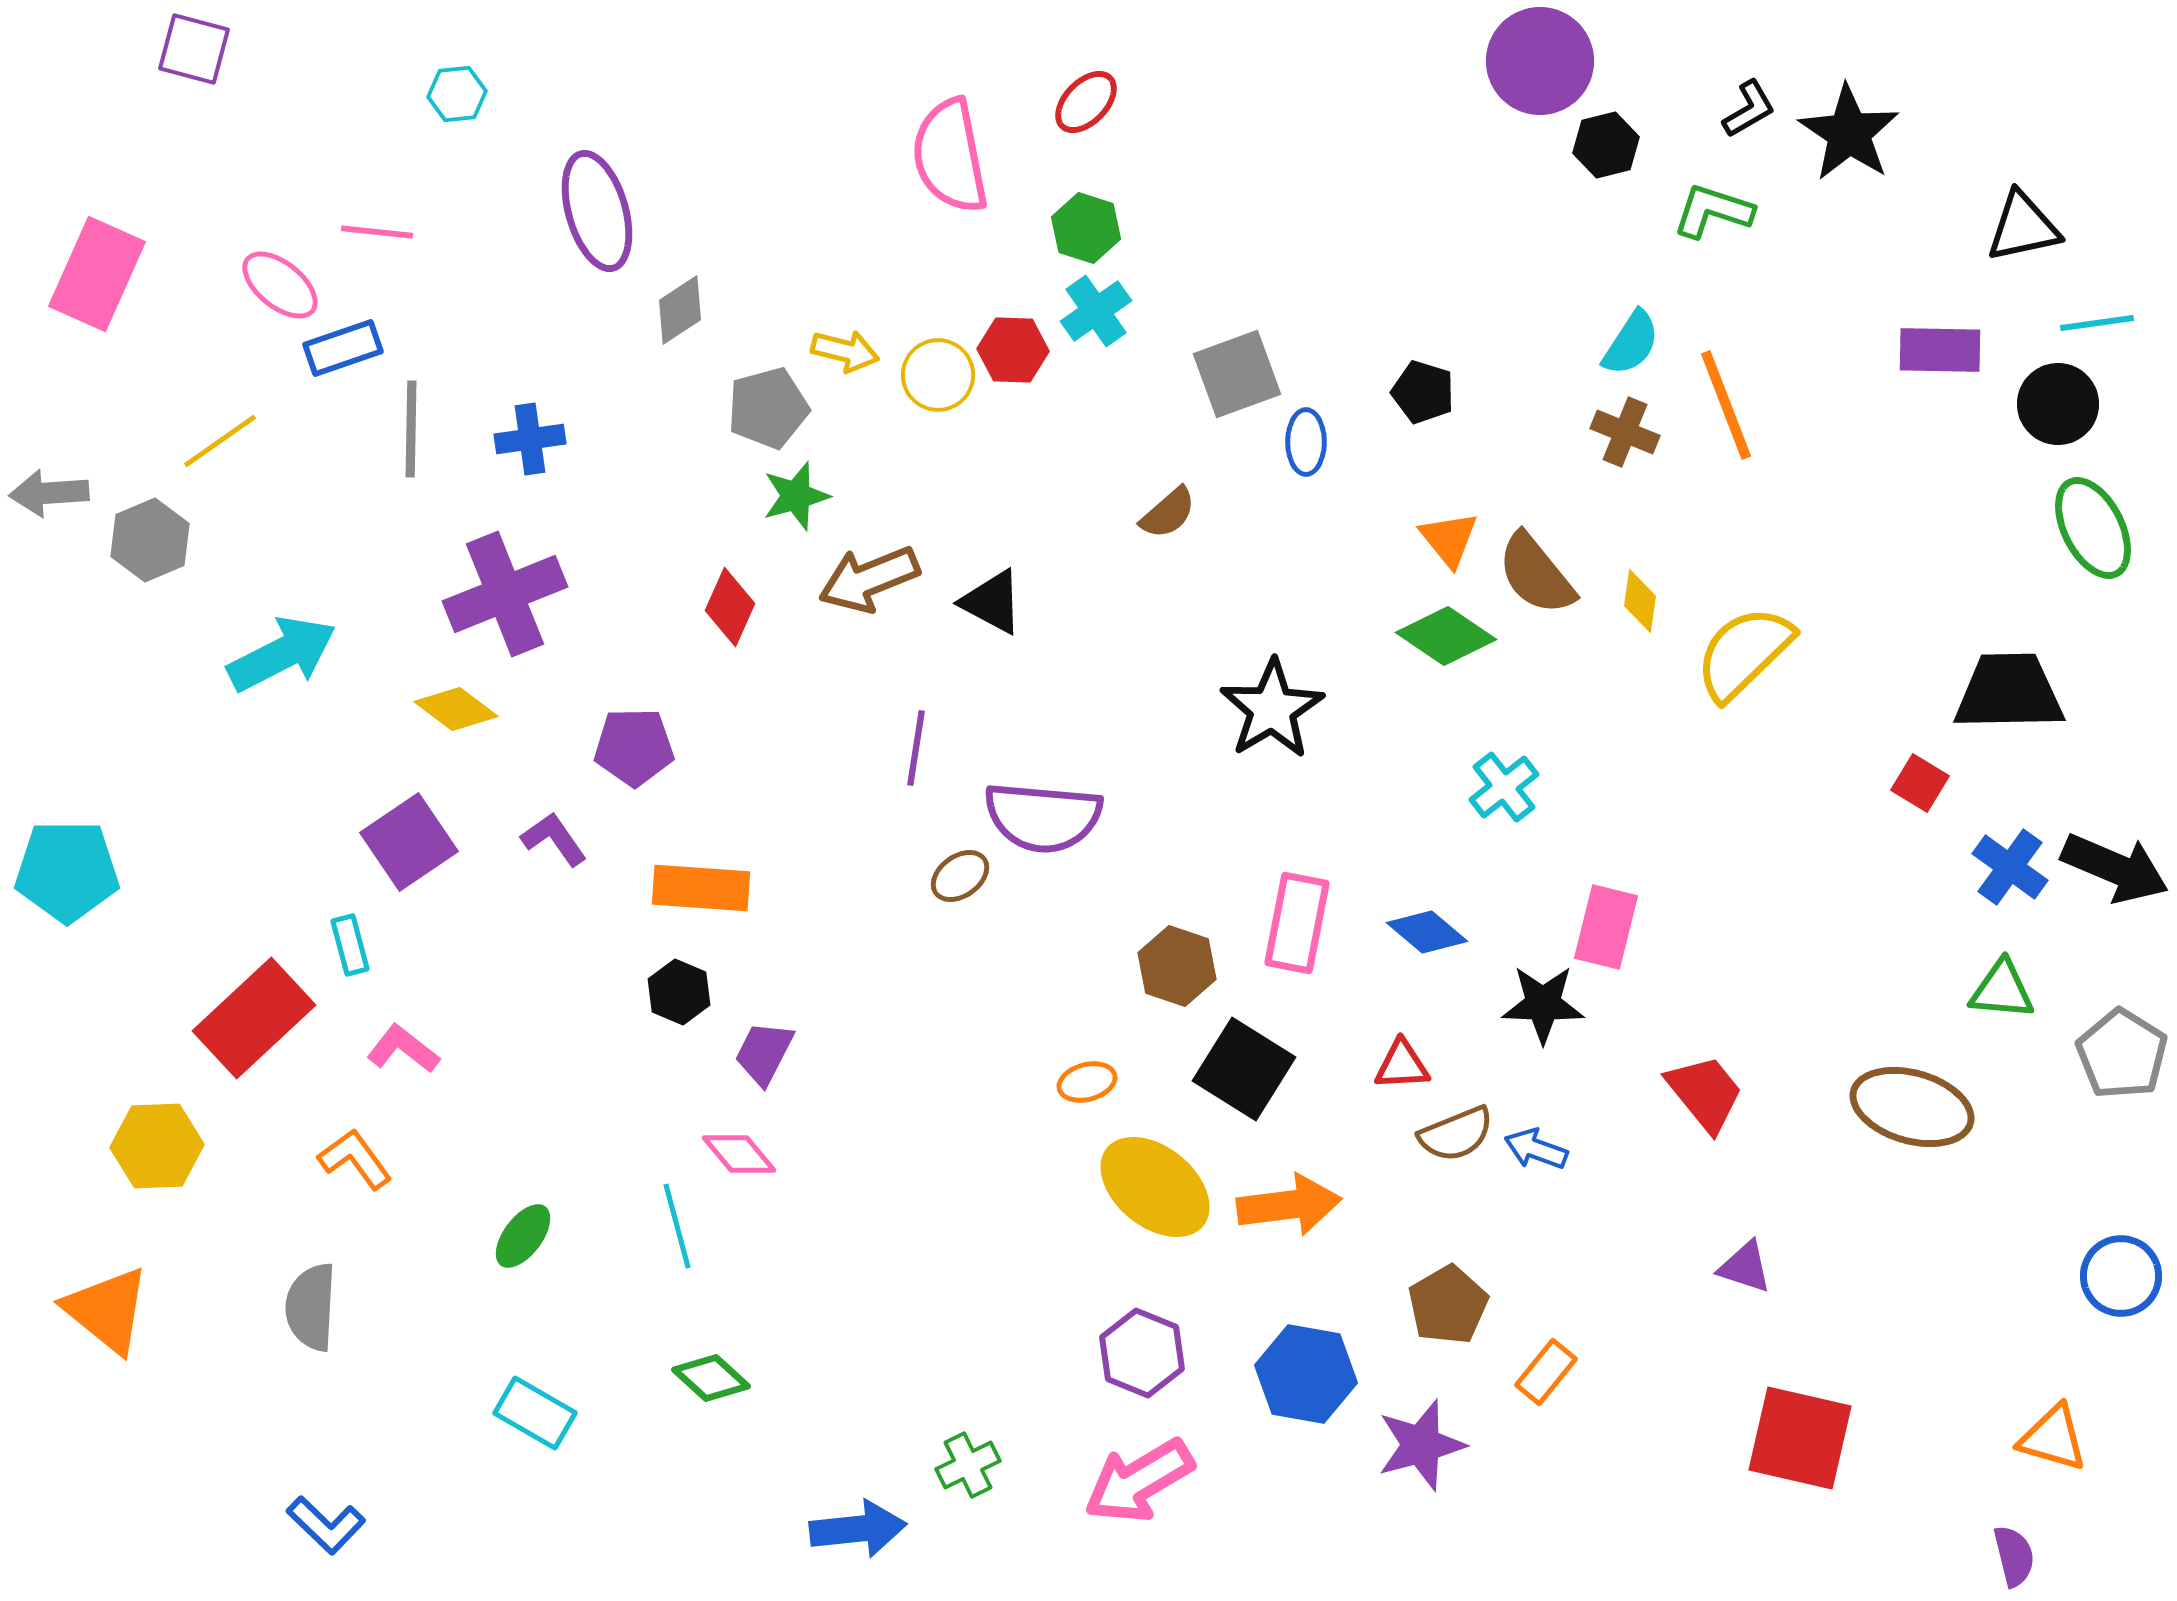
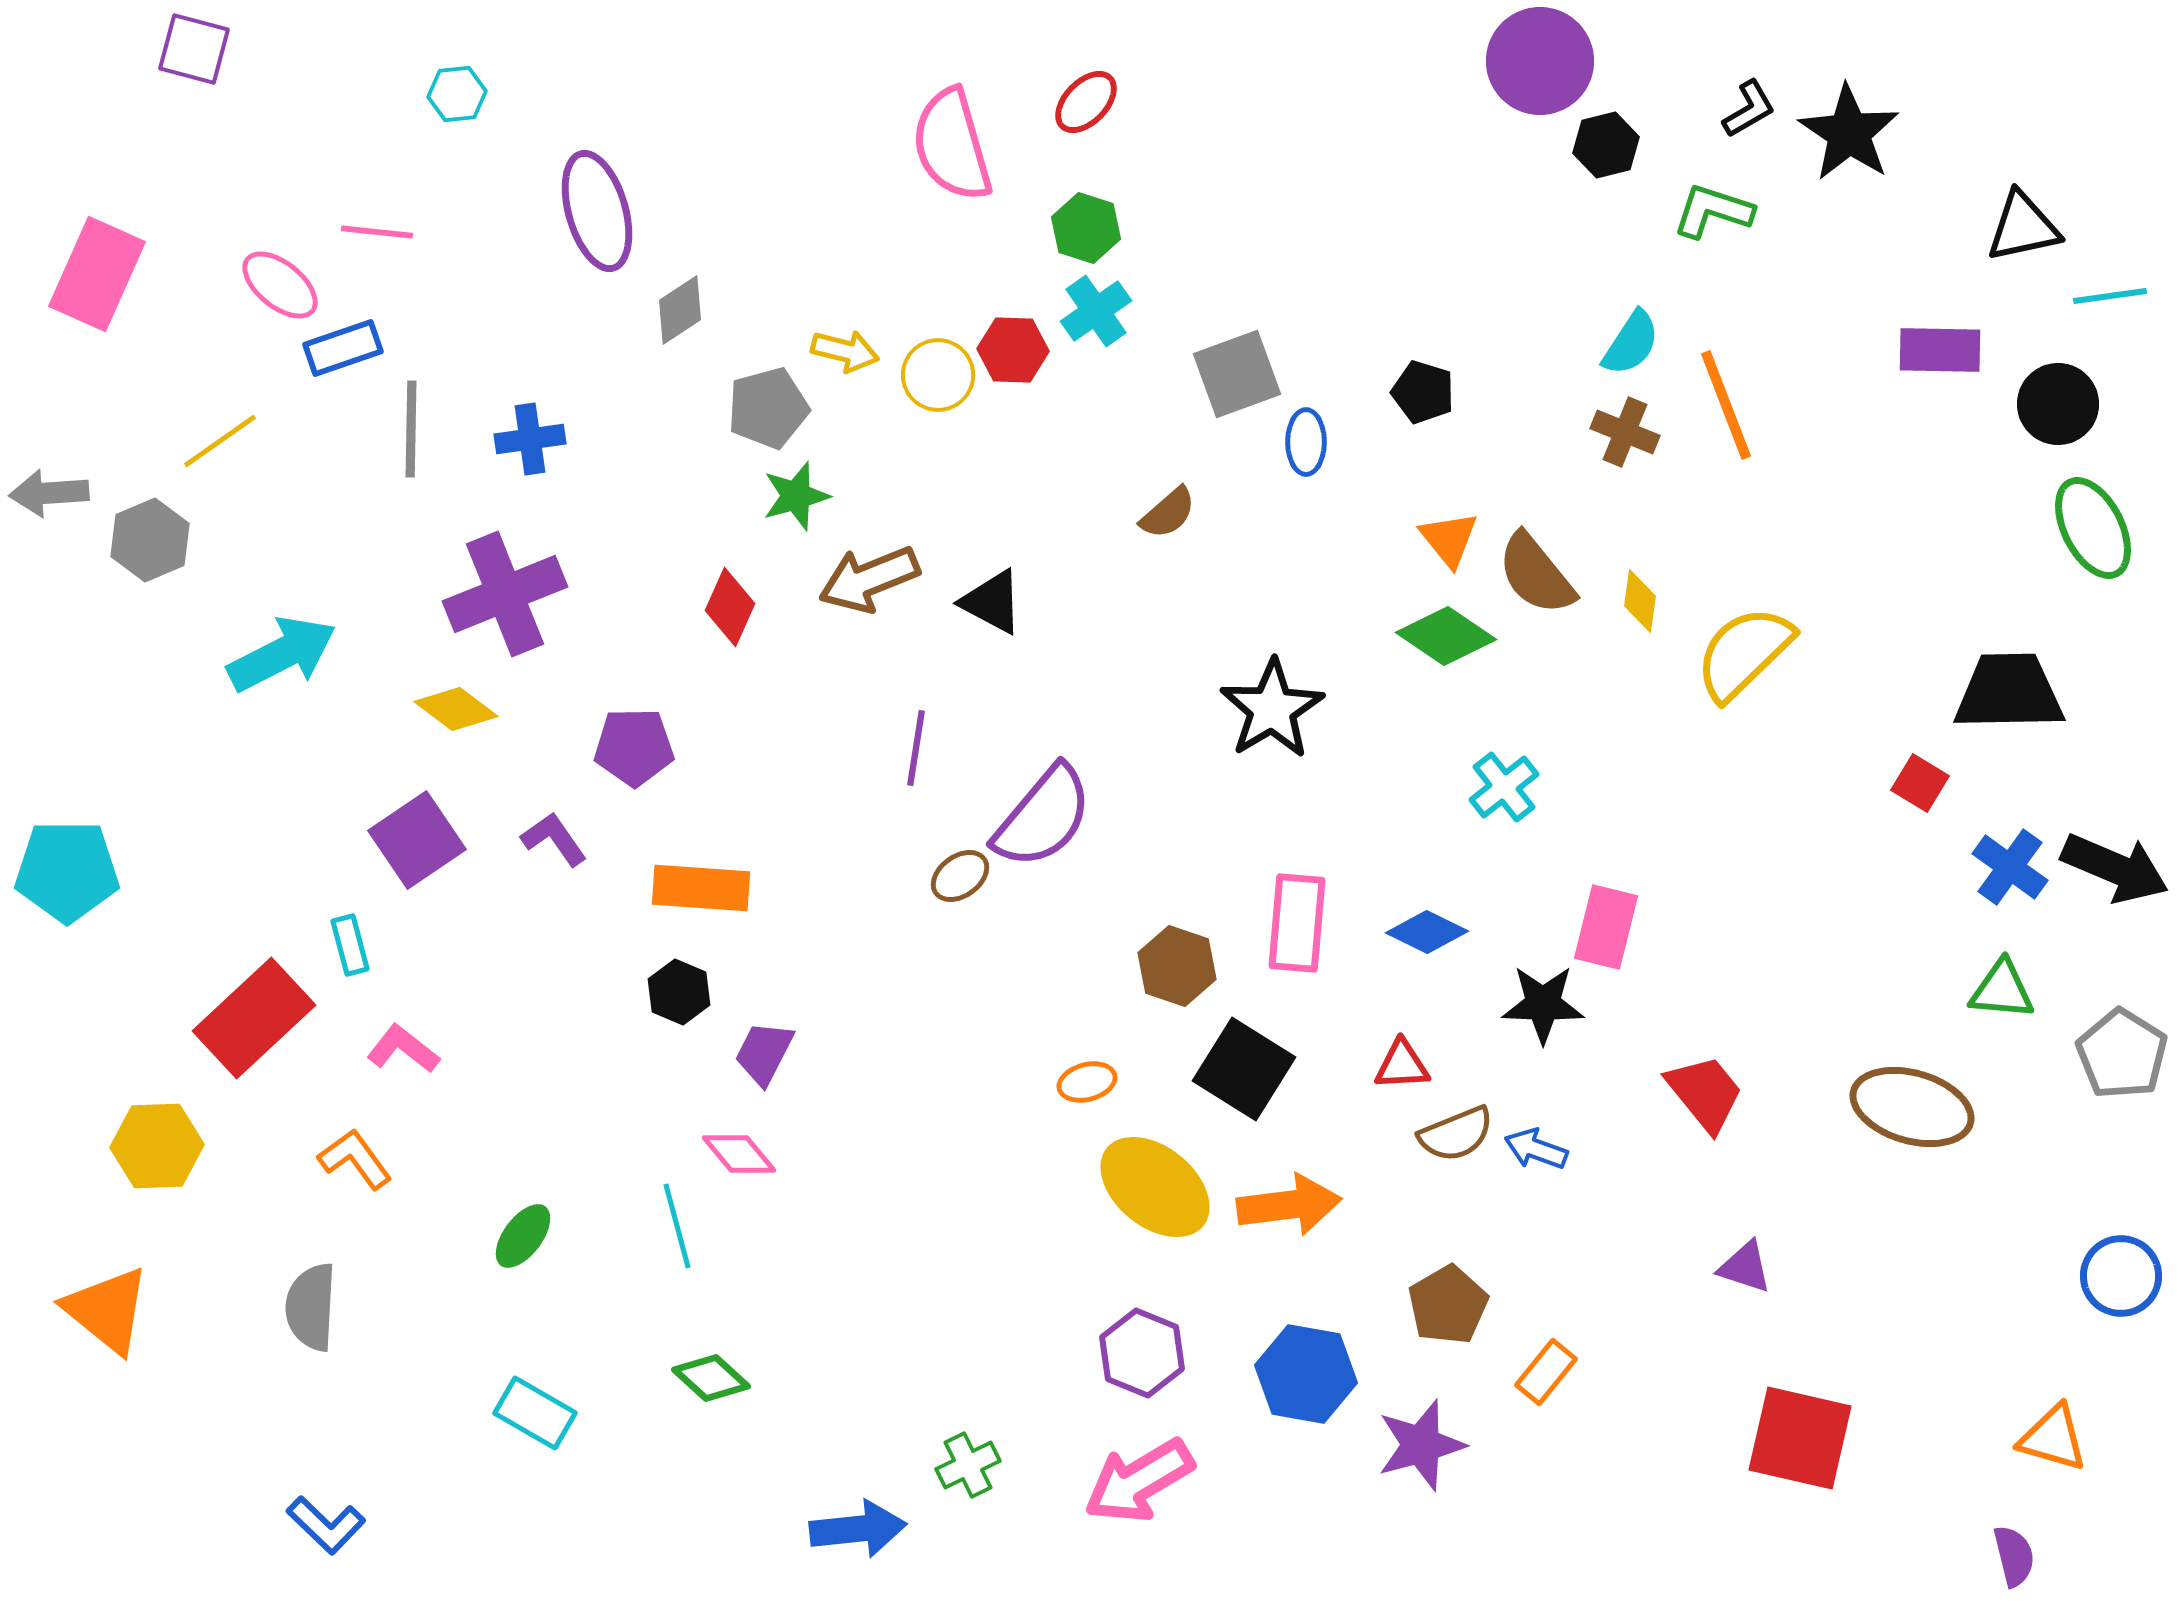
pink semicircle at (950, 156): moved 2 px right, 11 px up; rotated 5 degrees counterclockwise
cyan line at (2097, 323): moved 13 px right, 27 px up
purple semicircle at (1043, 817): rotated 55 degrees counterclockwise
purple square at (409, 842): moved 8 px right, 2 px up
pink rectangle at (1297, 923): rotated 6 degrees counterclockwise
blue diamond at (1427, 932): rotated 14 degrees counterclockwise
